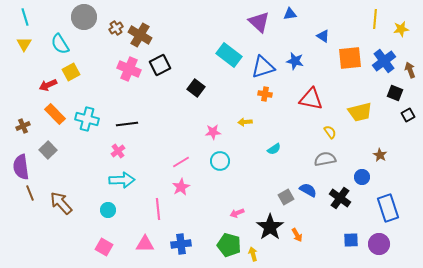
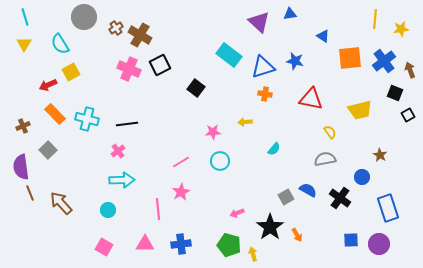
yellow trapezoid at (360, 112): moved 2 px up
cyan semicircle at (274, 149): rotated 16 degrees counterclockwise
pink star at (181, 187): moved 5 px down
